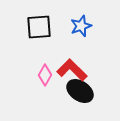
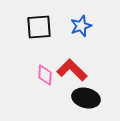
pink diamond: rotated 25 degrees counterclockwise
black ellipse: moved 6 px right, 7 px down; rotated 20 degrees counterclockwise
